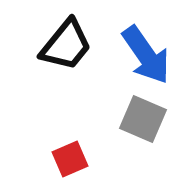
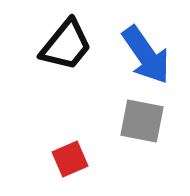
gray square: moved 1 px left, 2 px down; rotated 12 degrees counterclockwise
